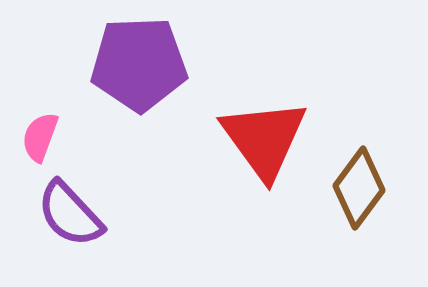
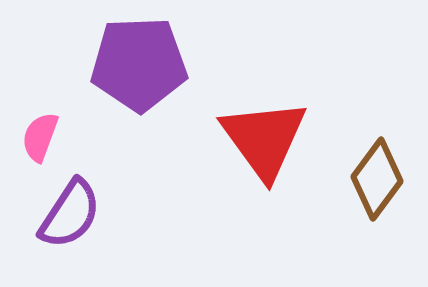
brown diamond: moved 18 px right, 9 px up
purple semicircle: rotated 104 degrees counterclockwise
